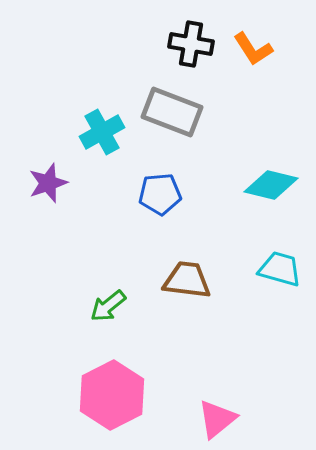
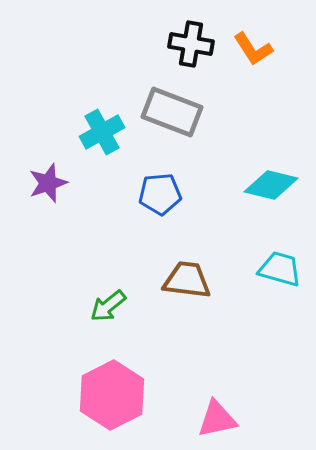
pink triangle: rotated 27 degrees clockwise
